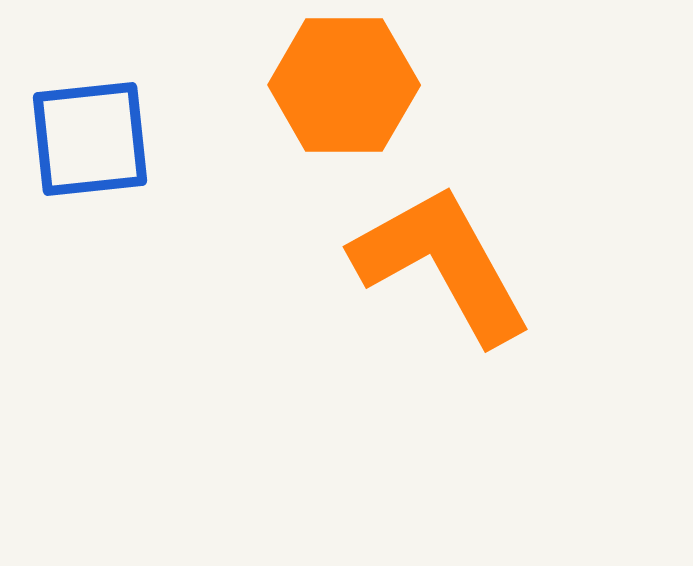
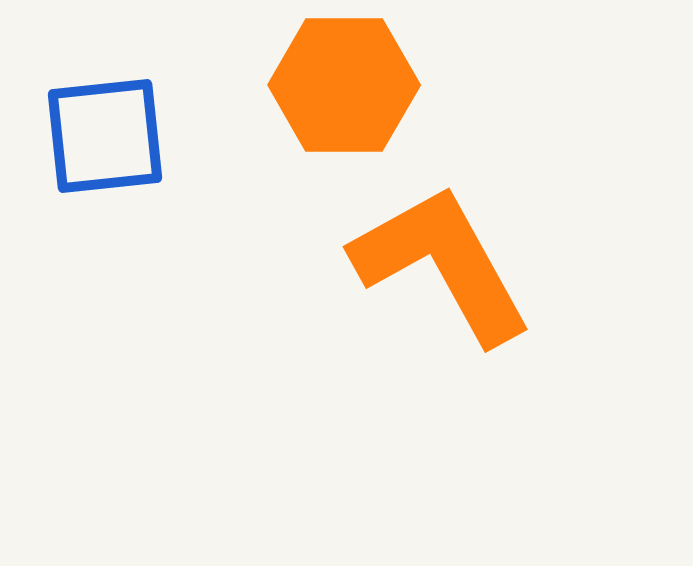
blue square: moved 15 px right, 3 px up
